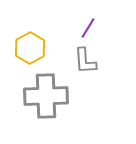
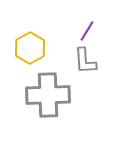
purple line: moved 1 px left, 3 px down
gray cross: moved 2 px right, 1 px up
